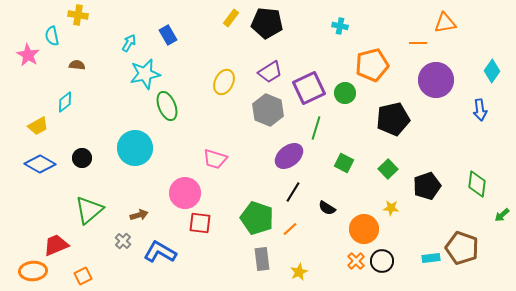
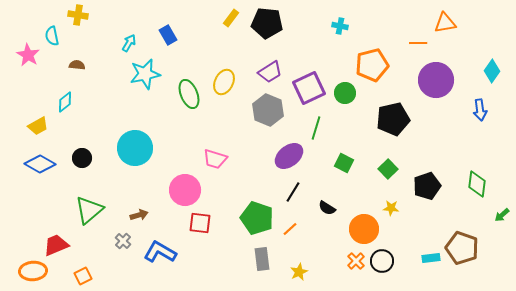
green ellipse at (167, 106): moved 22 px right, 12 px up
pink circle at (185, 193): moved 3 px up
